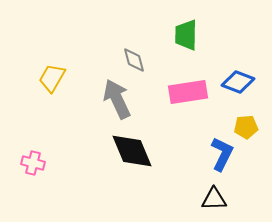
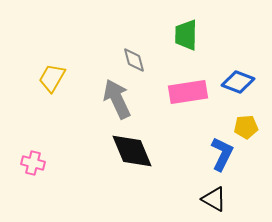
black triangle: rotated 32 degrees clockwise
